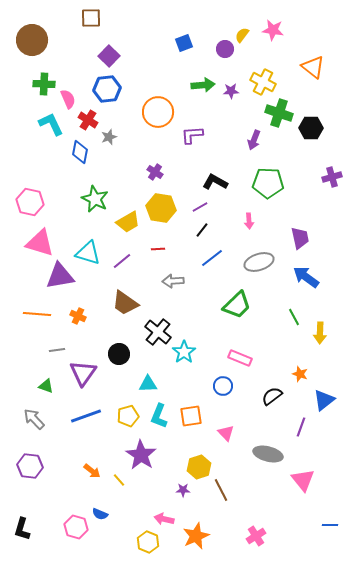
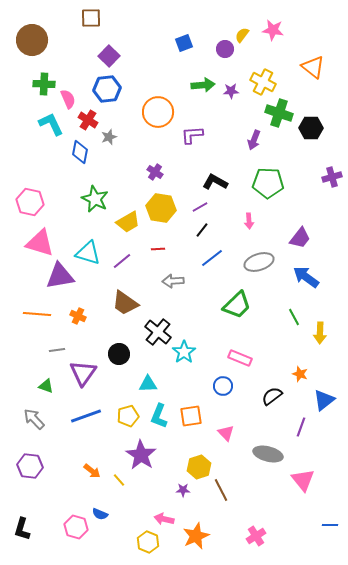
purple trapezoid at (300, 238): rotated 50 degrees clockwise
